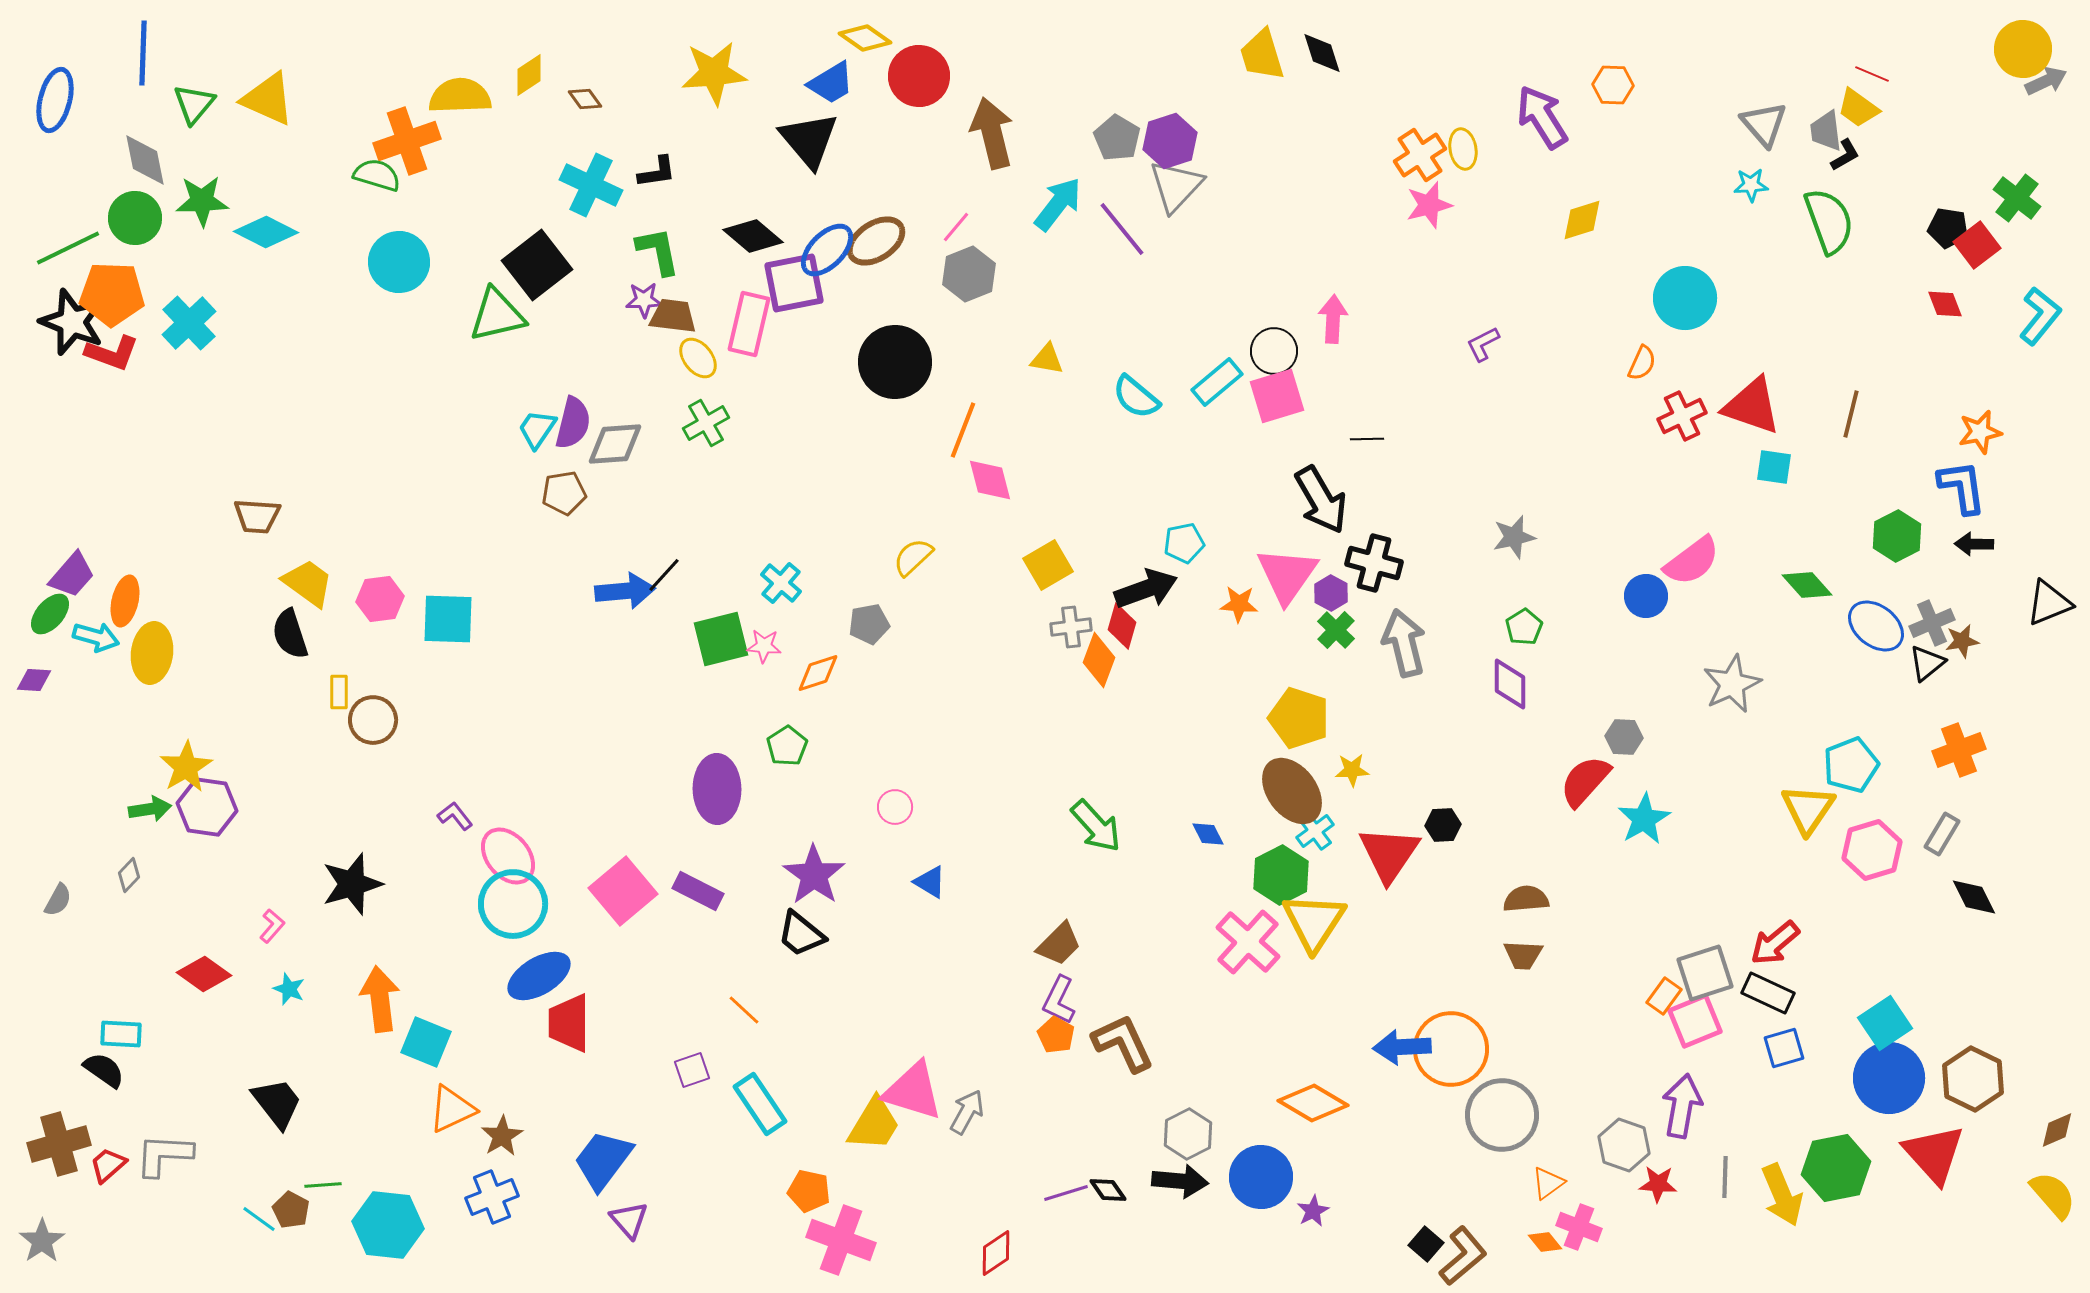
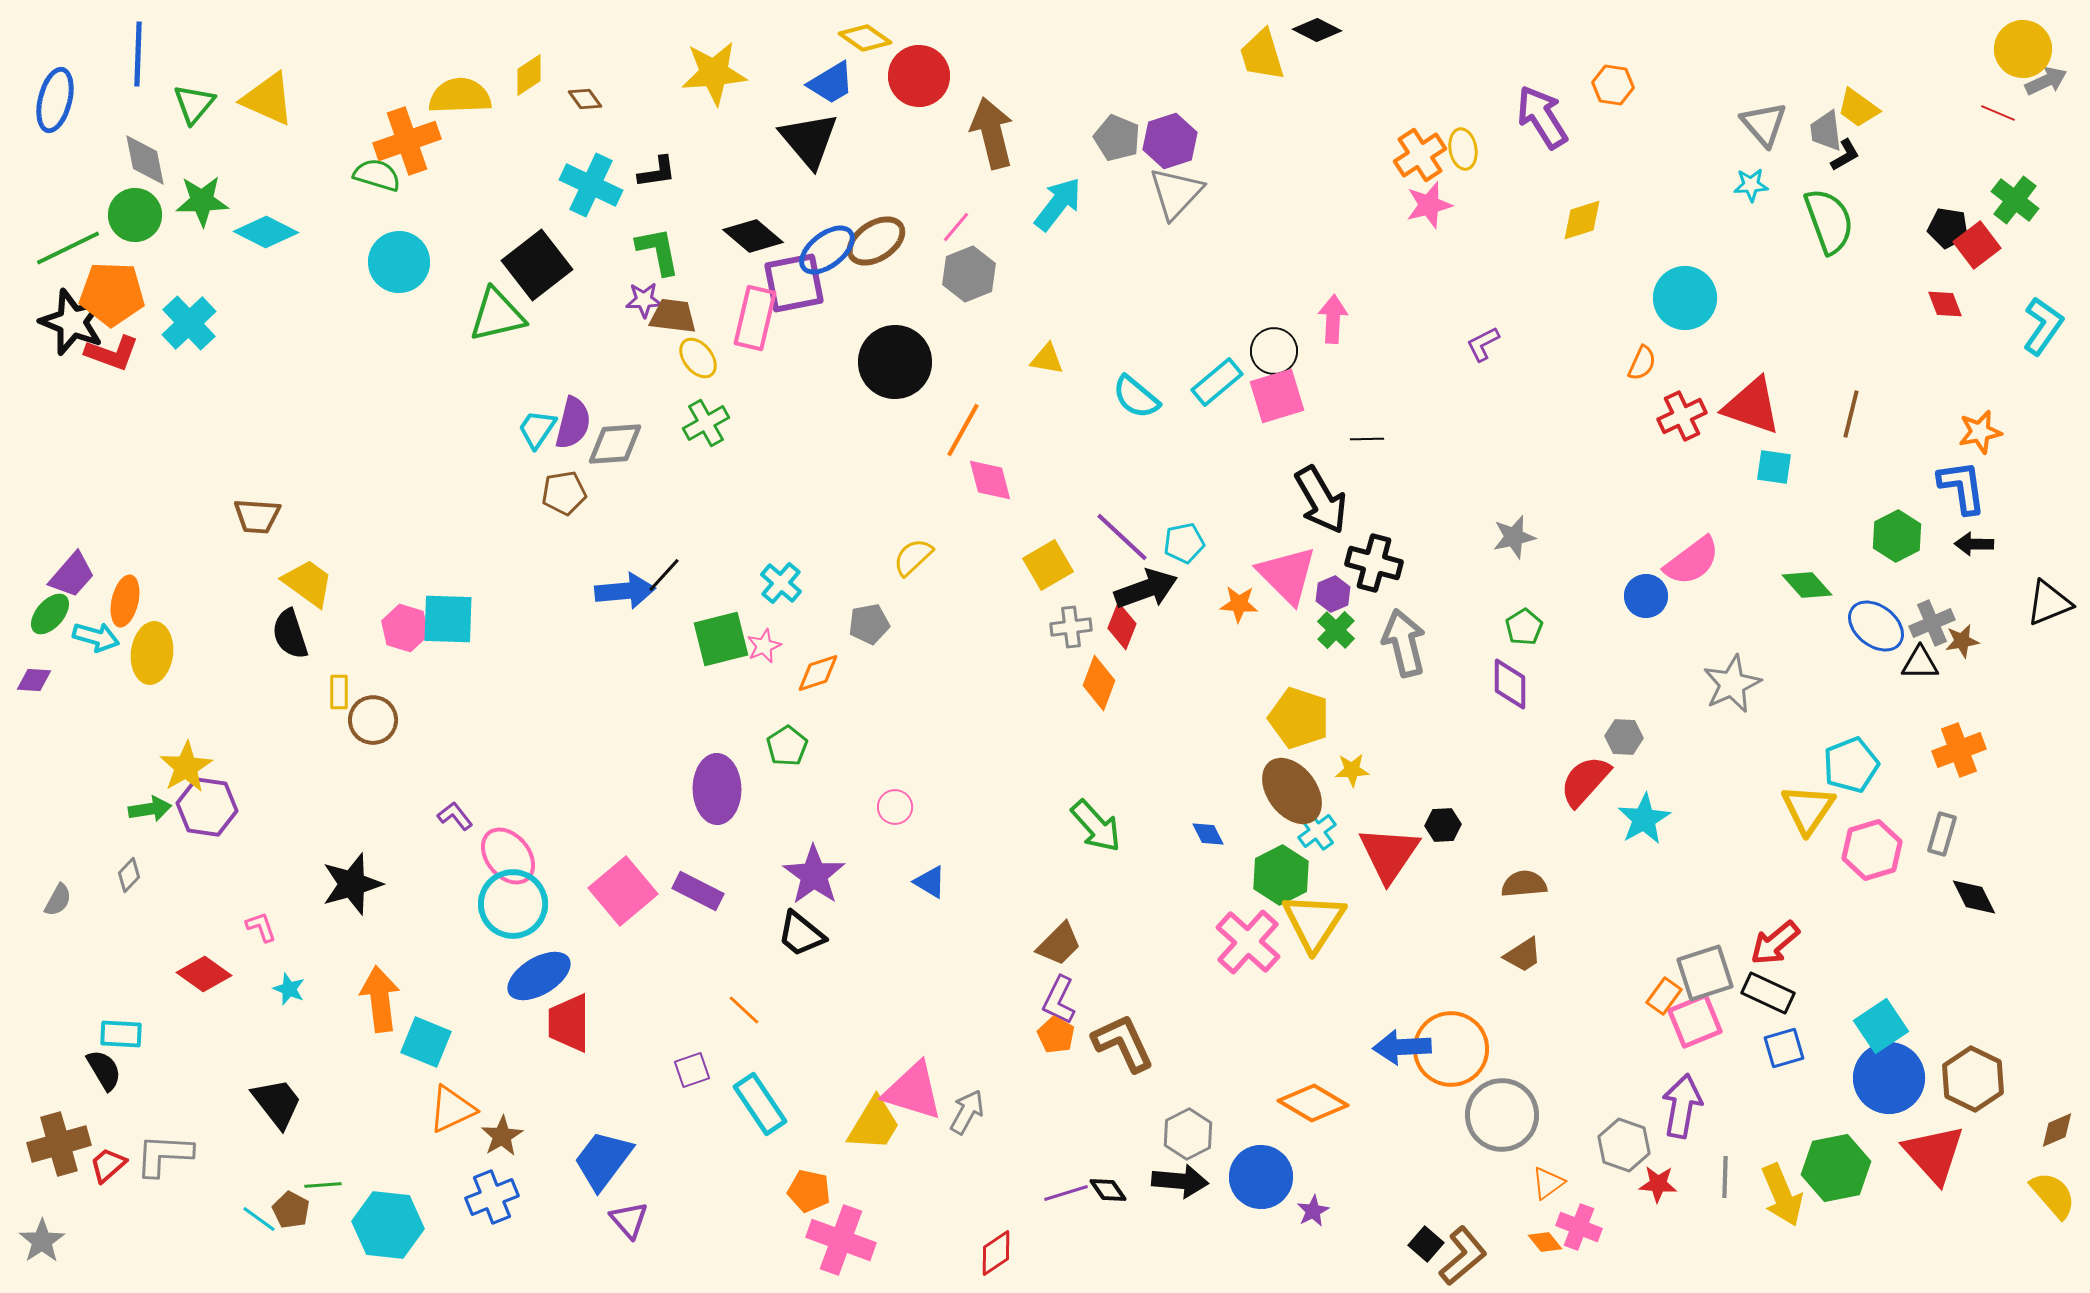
blue line at (143, 53): moved 5 px left, 1 px down
black diamond at (1322, 53): moved 5 px left, 23 px up; rotated 45 degrees counterclockwise
red line at (1872, 74): moved 126 px right, 39 px down
orange hexagon at (1613, 85): rotated 6 degrees clockwise
gray pentagon at (1117, 138): rotated 9 degrees counterclockwise
gray triangle at (1176, 186): moved 7 px down
green cross at (2017, 198): moved 2 px left, 2 px down
green circle at (135, 218): moved 3 px up
purple line at (1122, 229): moved 308 px down; rotated 8 degrees counterclockwise
blue ellipse at (827, 250): rotated 8 degrees clockwise
cyan L-shape at (2040, 316): moved 3 px right, 10 px down; rotated 4 degrees counterclockwise
pink rectangle at (749, 324): moved 6 px right, 6 px up
orange line at (963, 430): rotated 8 degrees clockwise
pink triangle at (1287, 575): rotated 20 degrees counterclockwise
purple hexagon at (1331, 593): moved 2 px right, 1 px down; rotated 8 degrees clockwise
pink hexagon at (380, 599): moved 25 px right, 29 px down; rotated 24 degrees clockwise
red diamond at (1122, 626): rotated 6 degrees clockwise
pink star at (764, 646): rotated 28 degrees counterclockwise
orange diamond at (1099, 660): moved 23 px down
black triangle at (1927, 663): moved 7 px left; rotated 39 degrees clockwise
cyan cross at (1315, 831): moved 2 px right
gray rectangle at (1942, 834): rotated 15 degrees counterclockwise
brown semicircle at (1526, 899): moved 2 px left, 15 px up
pink L-shape at (272, 926): moved 11 px left, 1 px down; rotated 60 degrees counterclockwise
brown trapezoid at (1523, 955): rotated 36 degrees counterclockwise
cyan square at (1885, 1023): moved 4 px left, 3 px down
black semicircle at (104, 1070): rotated 24 degrees clockwise
